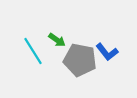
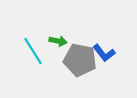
green arrow: moved 1 px right, 1 px down; rotated 24 degrees counterclockwise
blue L-shape: moved 3 px left, 1 px down
